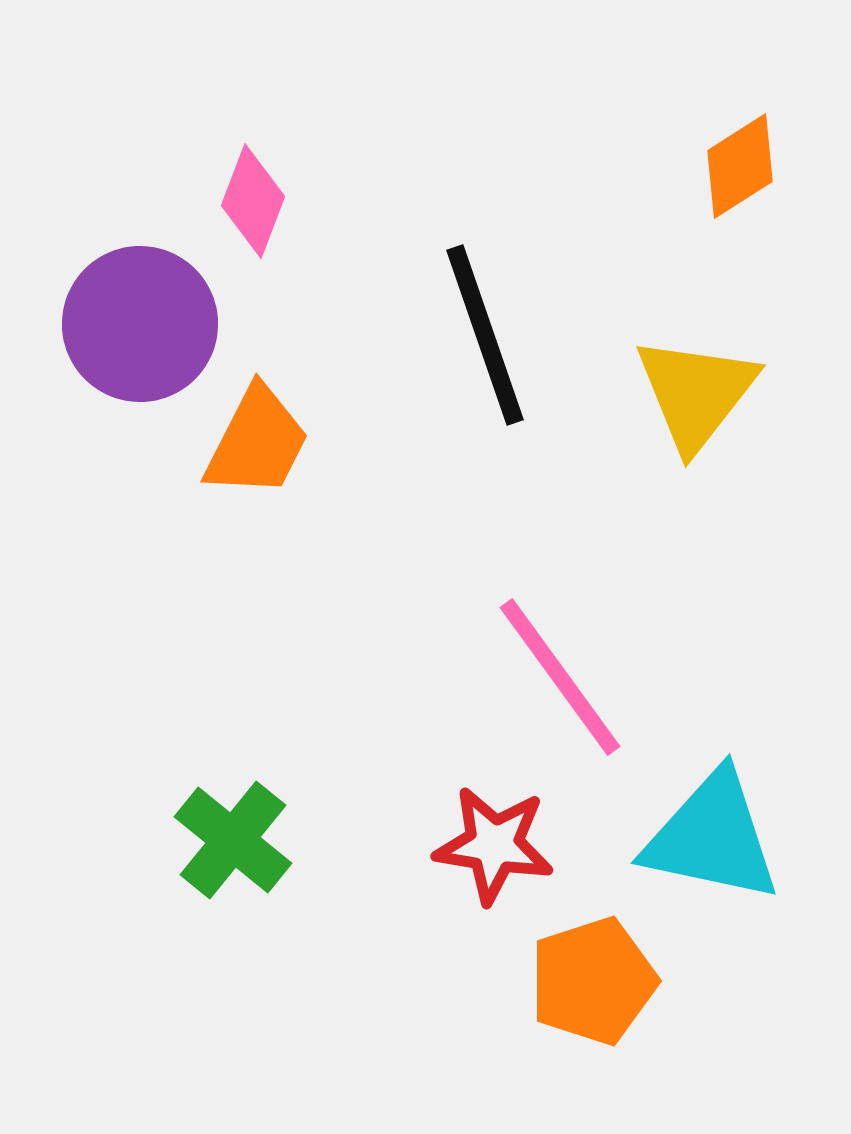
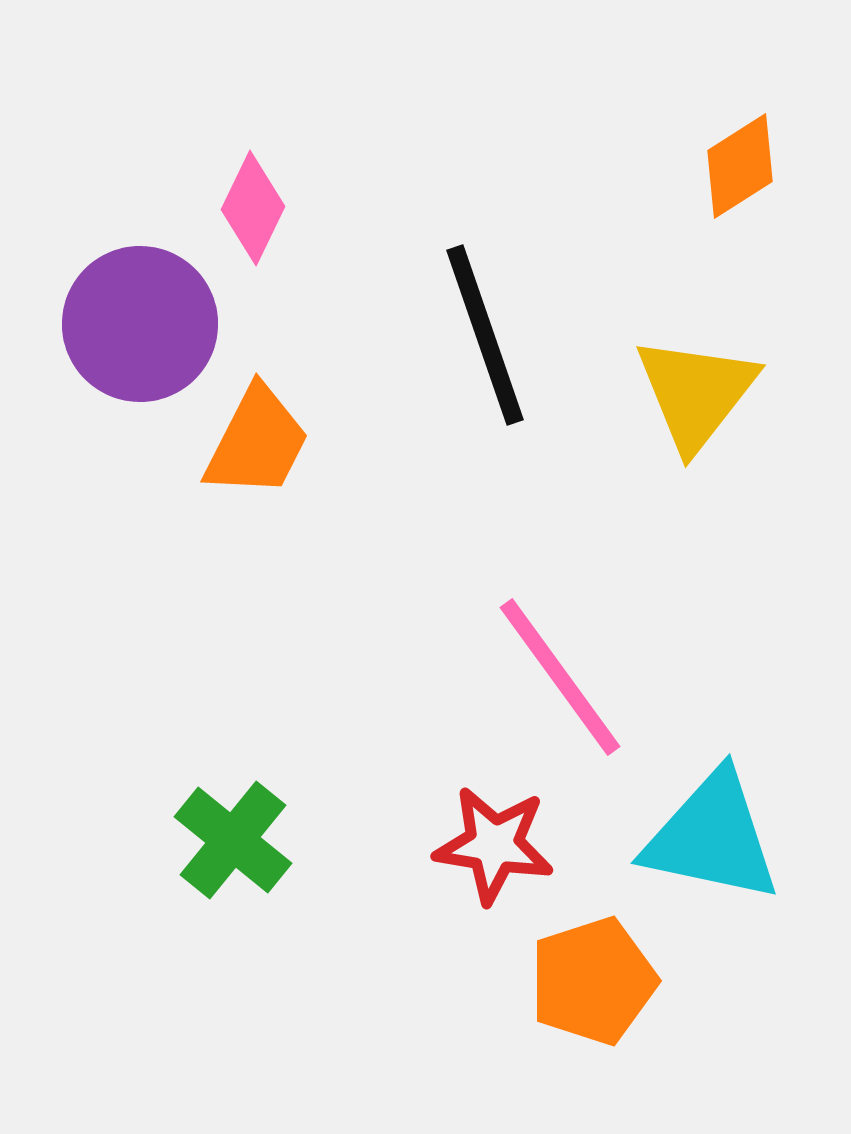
pink diamond: moved 7 px down; rotated 5 degrees clockwise
